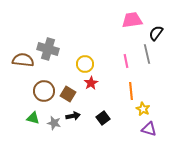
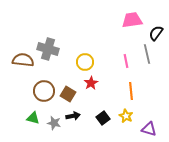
yellow circle: moved 2 px up
yellow star: moved 17 px left, 7 px down
